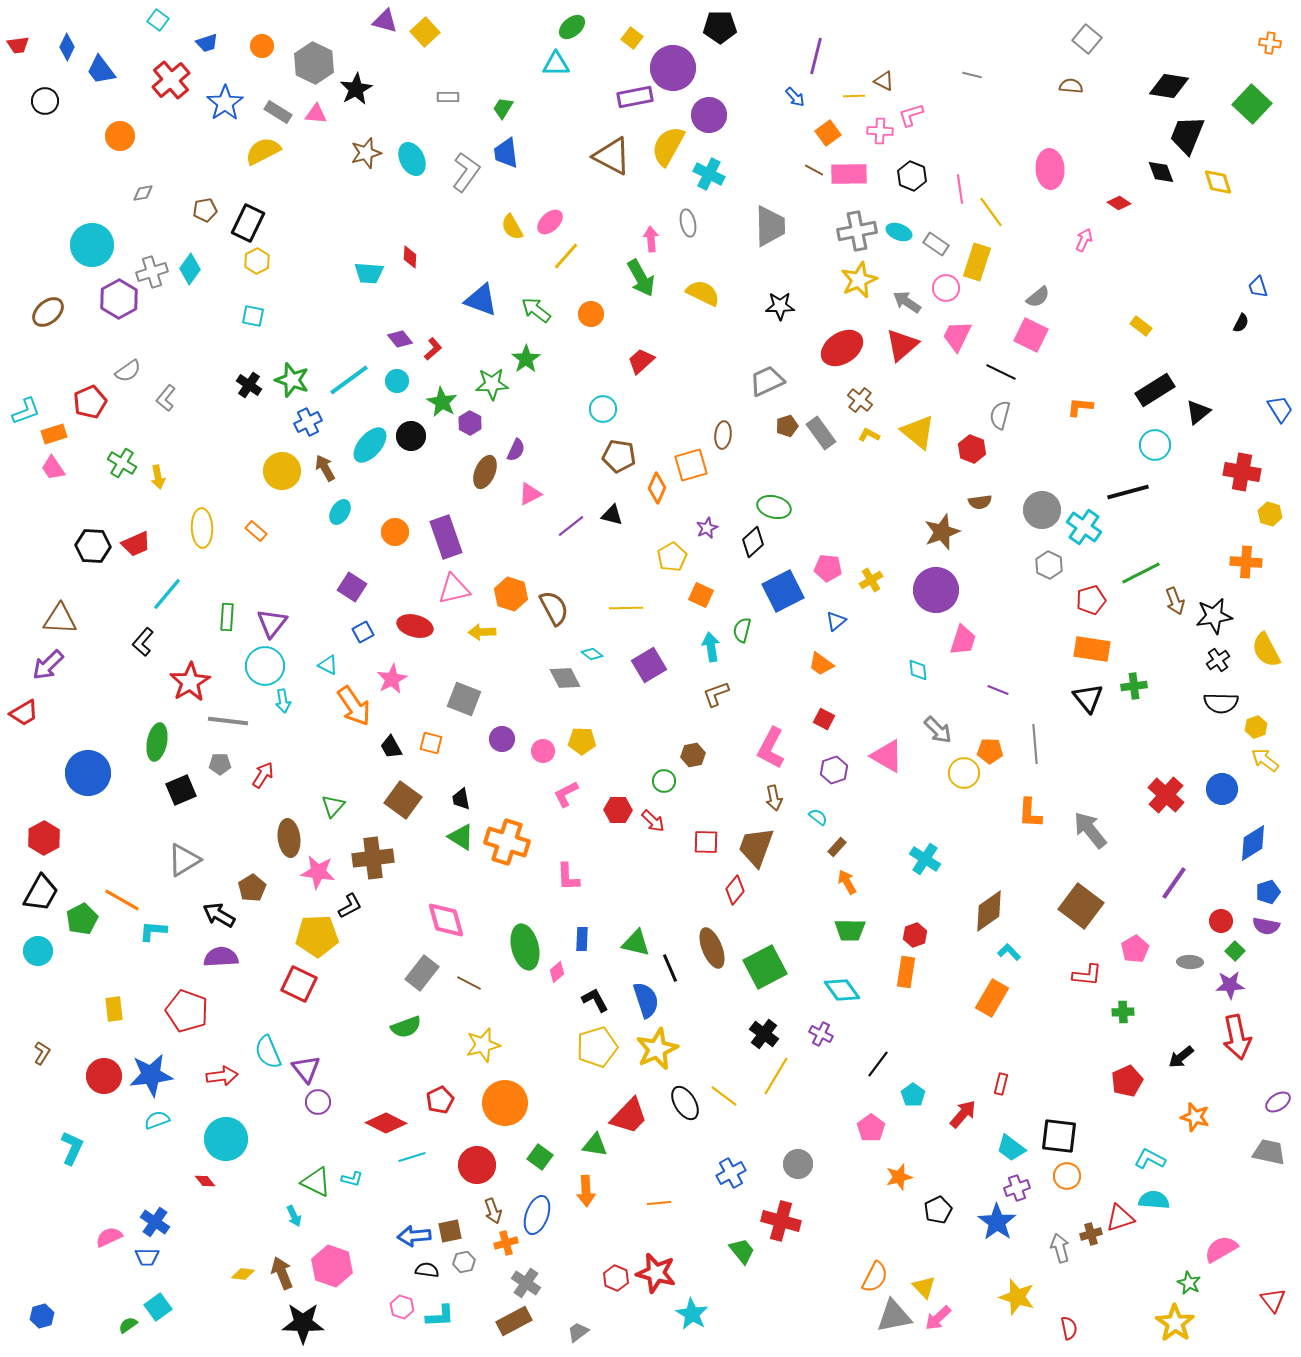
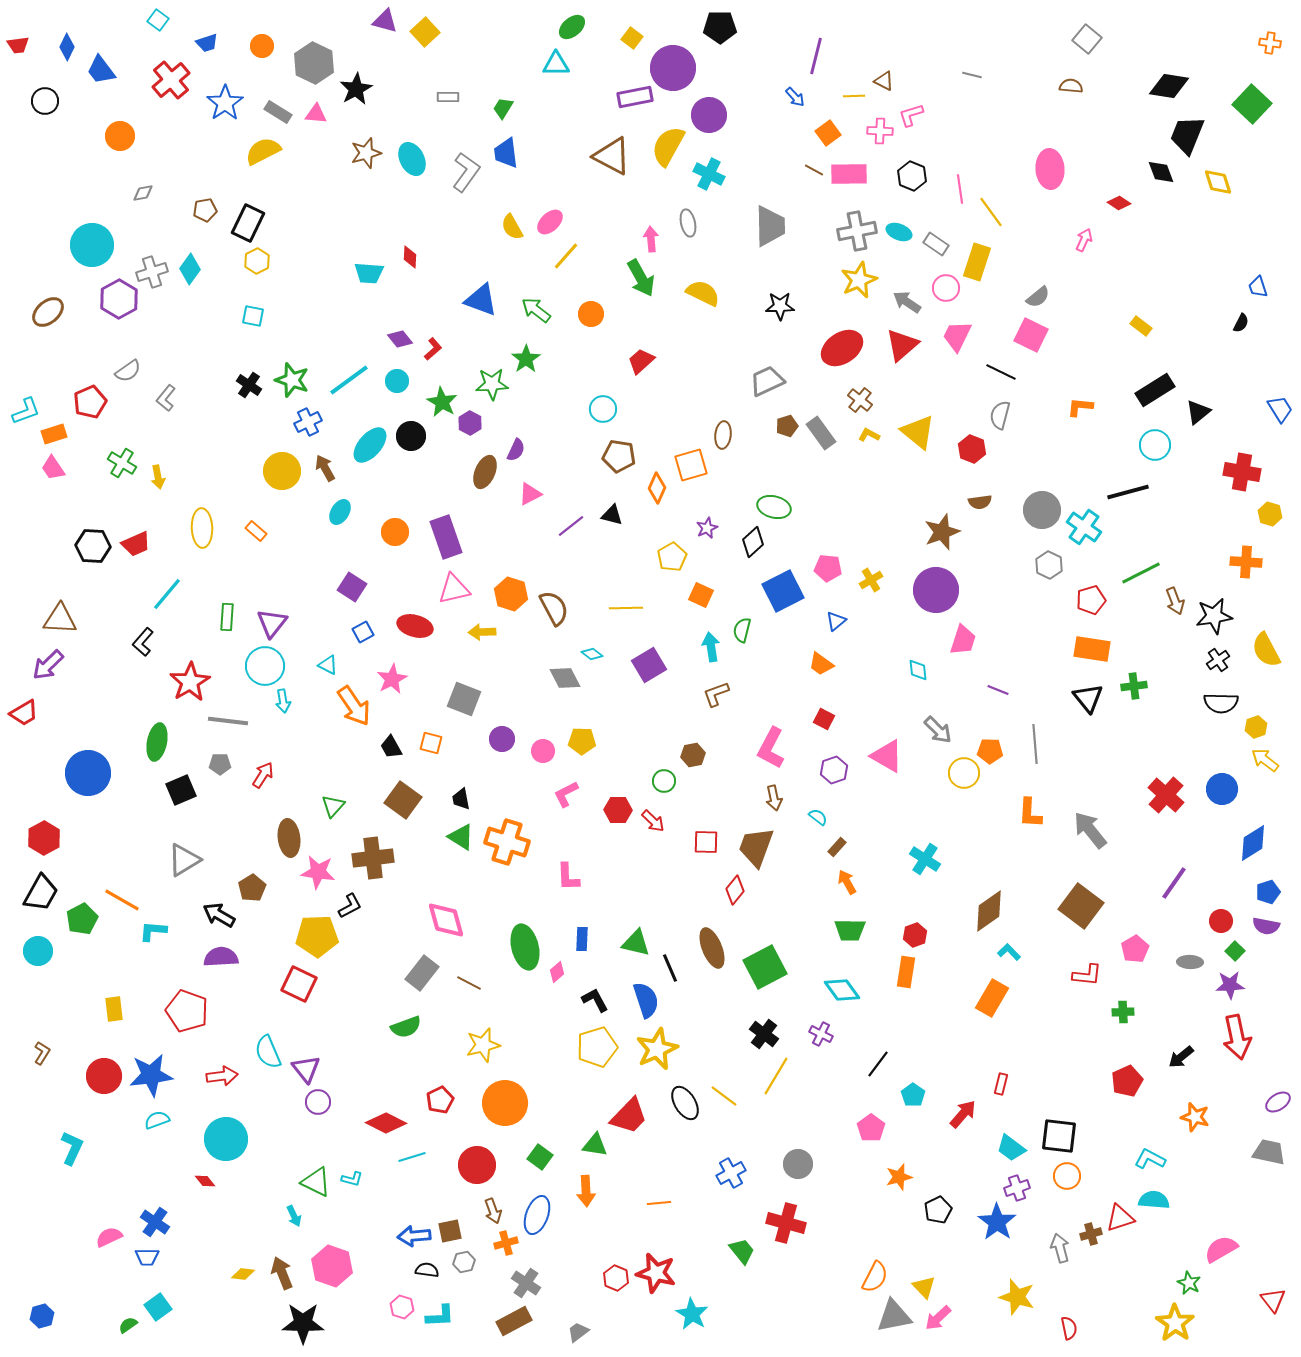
red cross at (781, 1221): moved 5 px right, 2 px down
